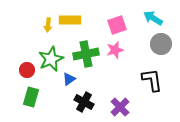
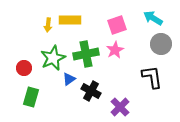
pink star: rotated 12 degrees counterclockwise
green star: moved 2 px right, 1 px up
red circle: moved 3 px left, 2 px up
black L-shape: moved 3 px up
black cross: moved 7 px right, 11 px up
